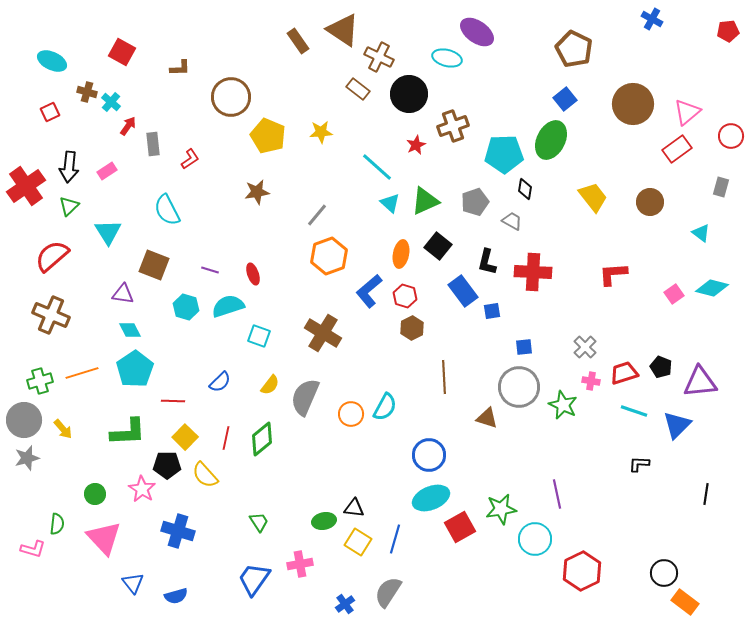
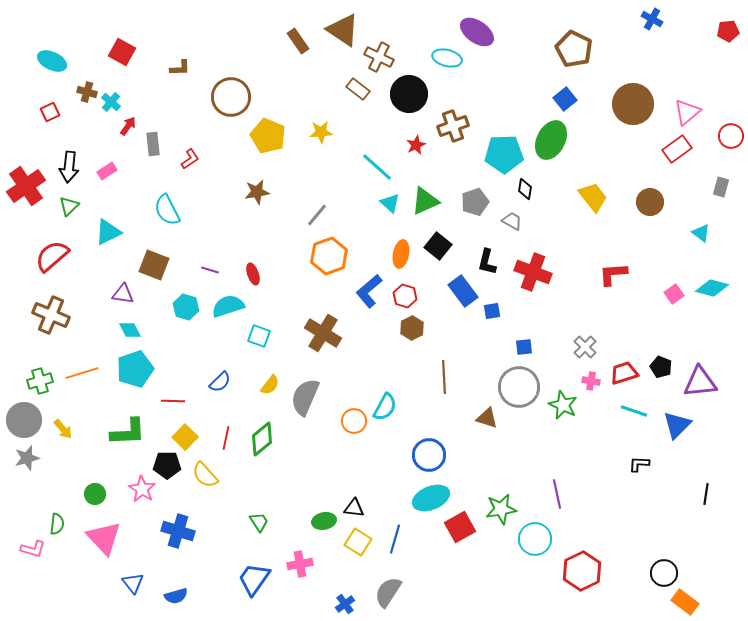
cyan triangle at (108, 232): rotated 36 degrees clockwise
red cross at (533, 272): rotated 18 degrees clockwise
cyan pentagon at (135, 369): rotated 15 degrees clockwise
orange circle at (351, 414): moved 3 px right, 7 px down
